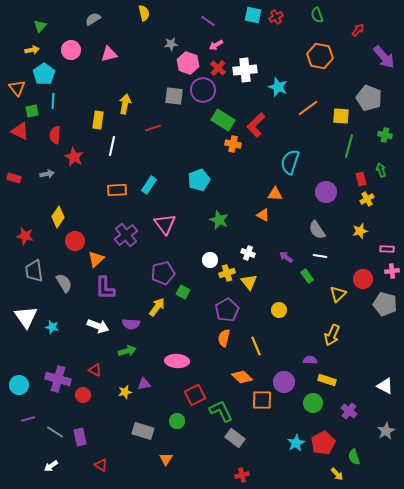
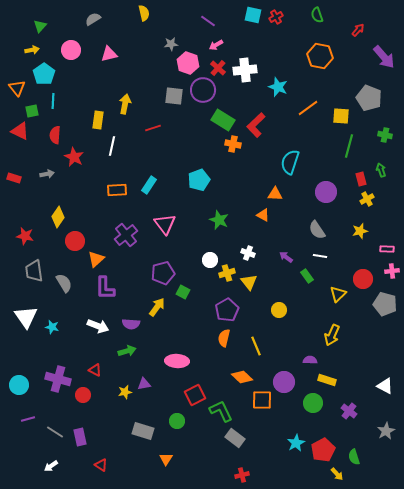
red pentagon at (323, 443): moved 7 px down
